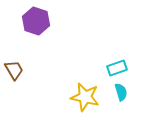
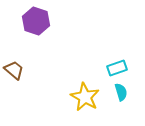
brown trapezoid: rotated 20 degrees counterclockwise
yellow star: rotated 16 degrees clockwise
